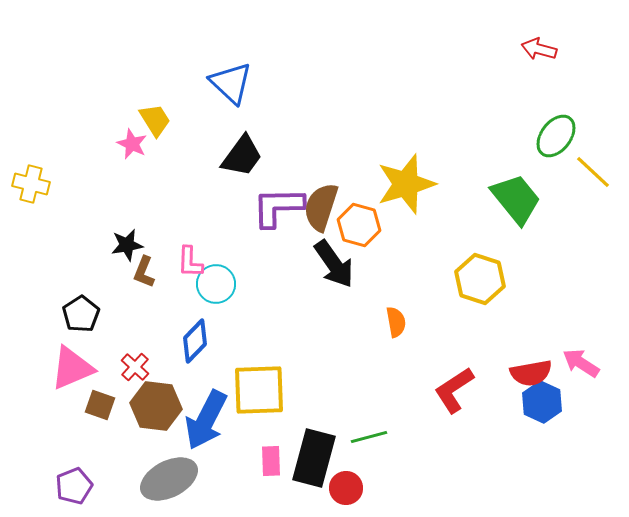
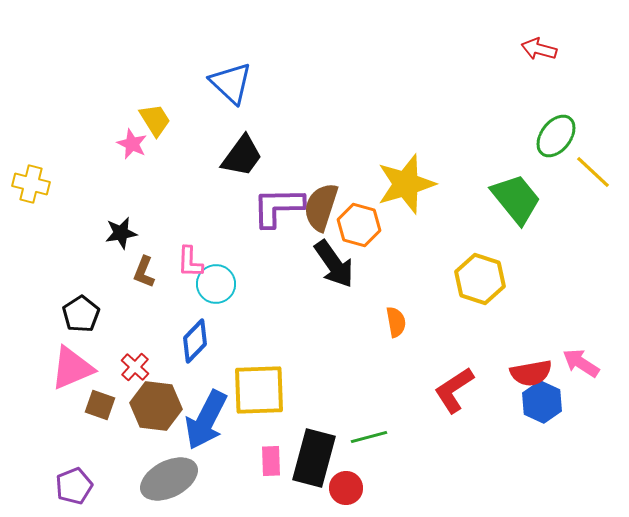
black star: moved 6 px left, 12 px up
